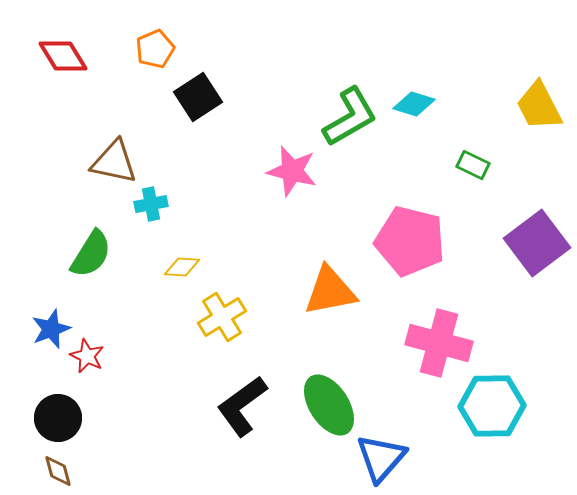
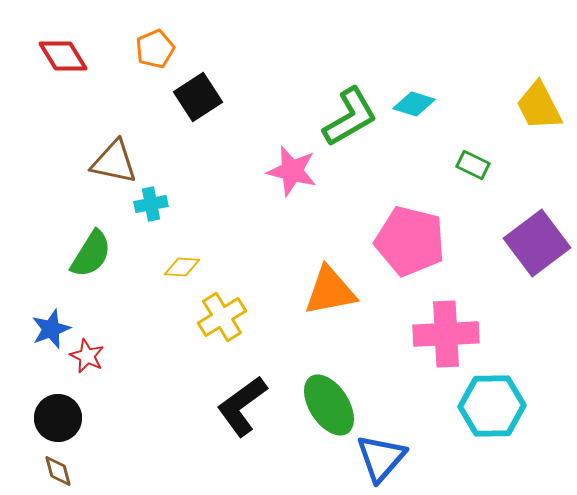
pink cross: moved 7 px right, 9 px up; rotated 18 degrees counterclockwise
